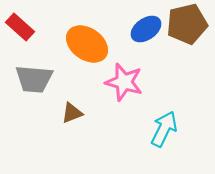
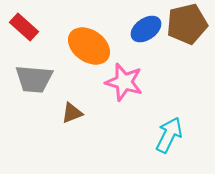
red rectangle: moved 4 px right
orange ellipse: moved 2 px right, 2 px down
cyan arrow: moved 5 px right, 6 px down
